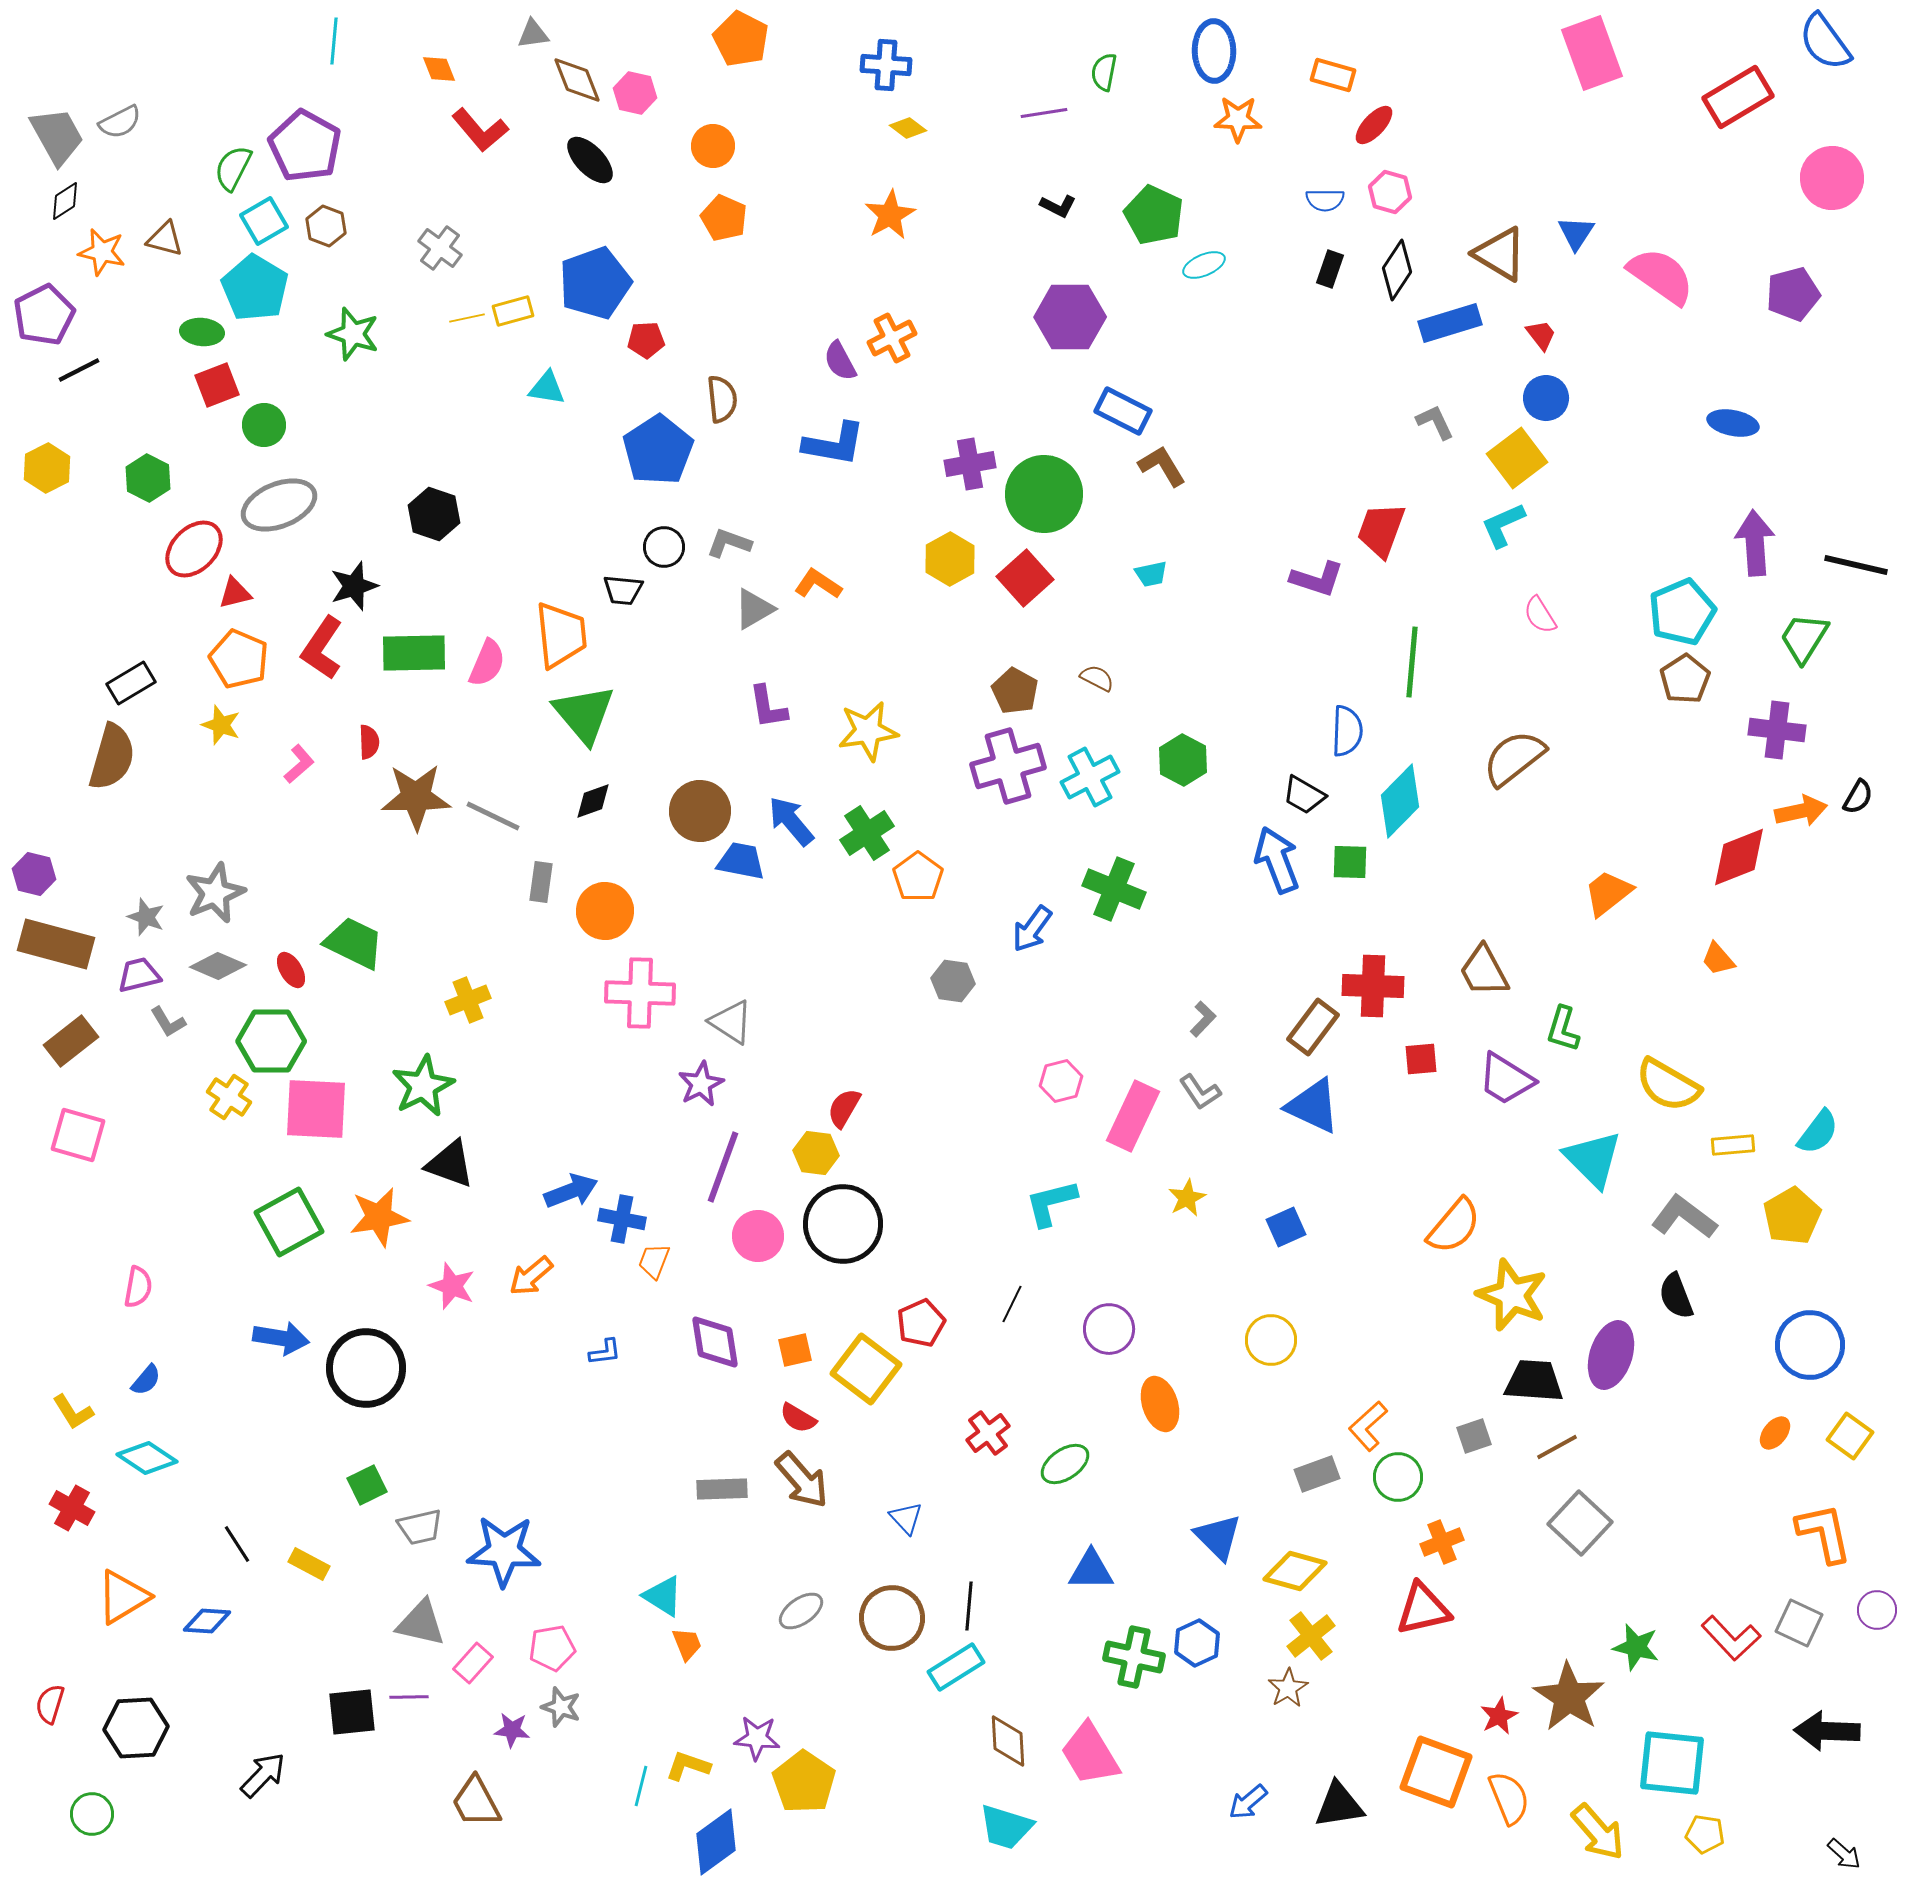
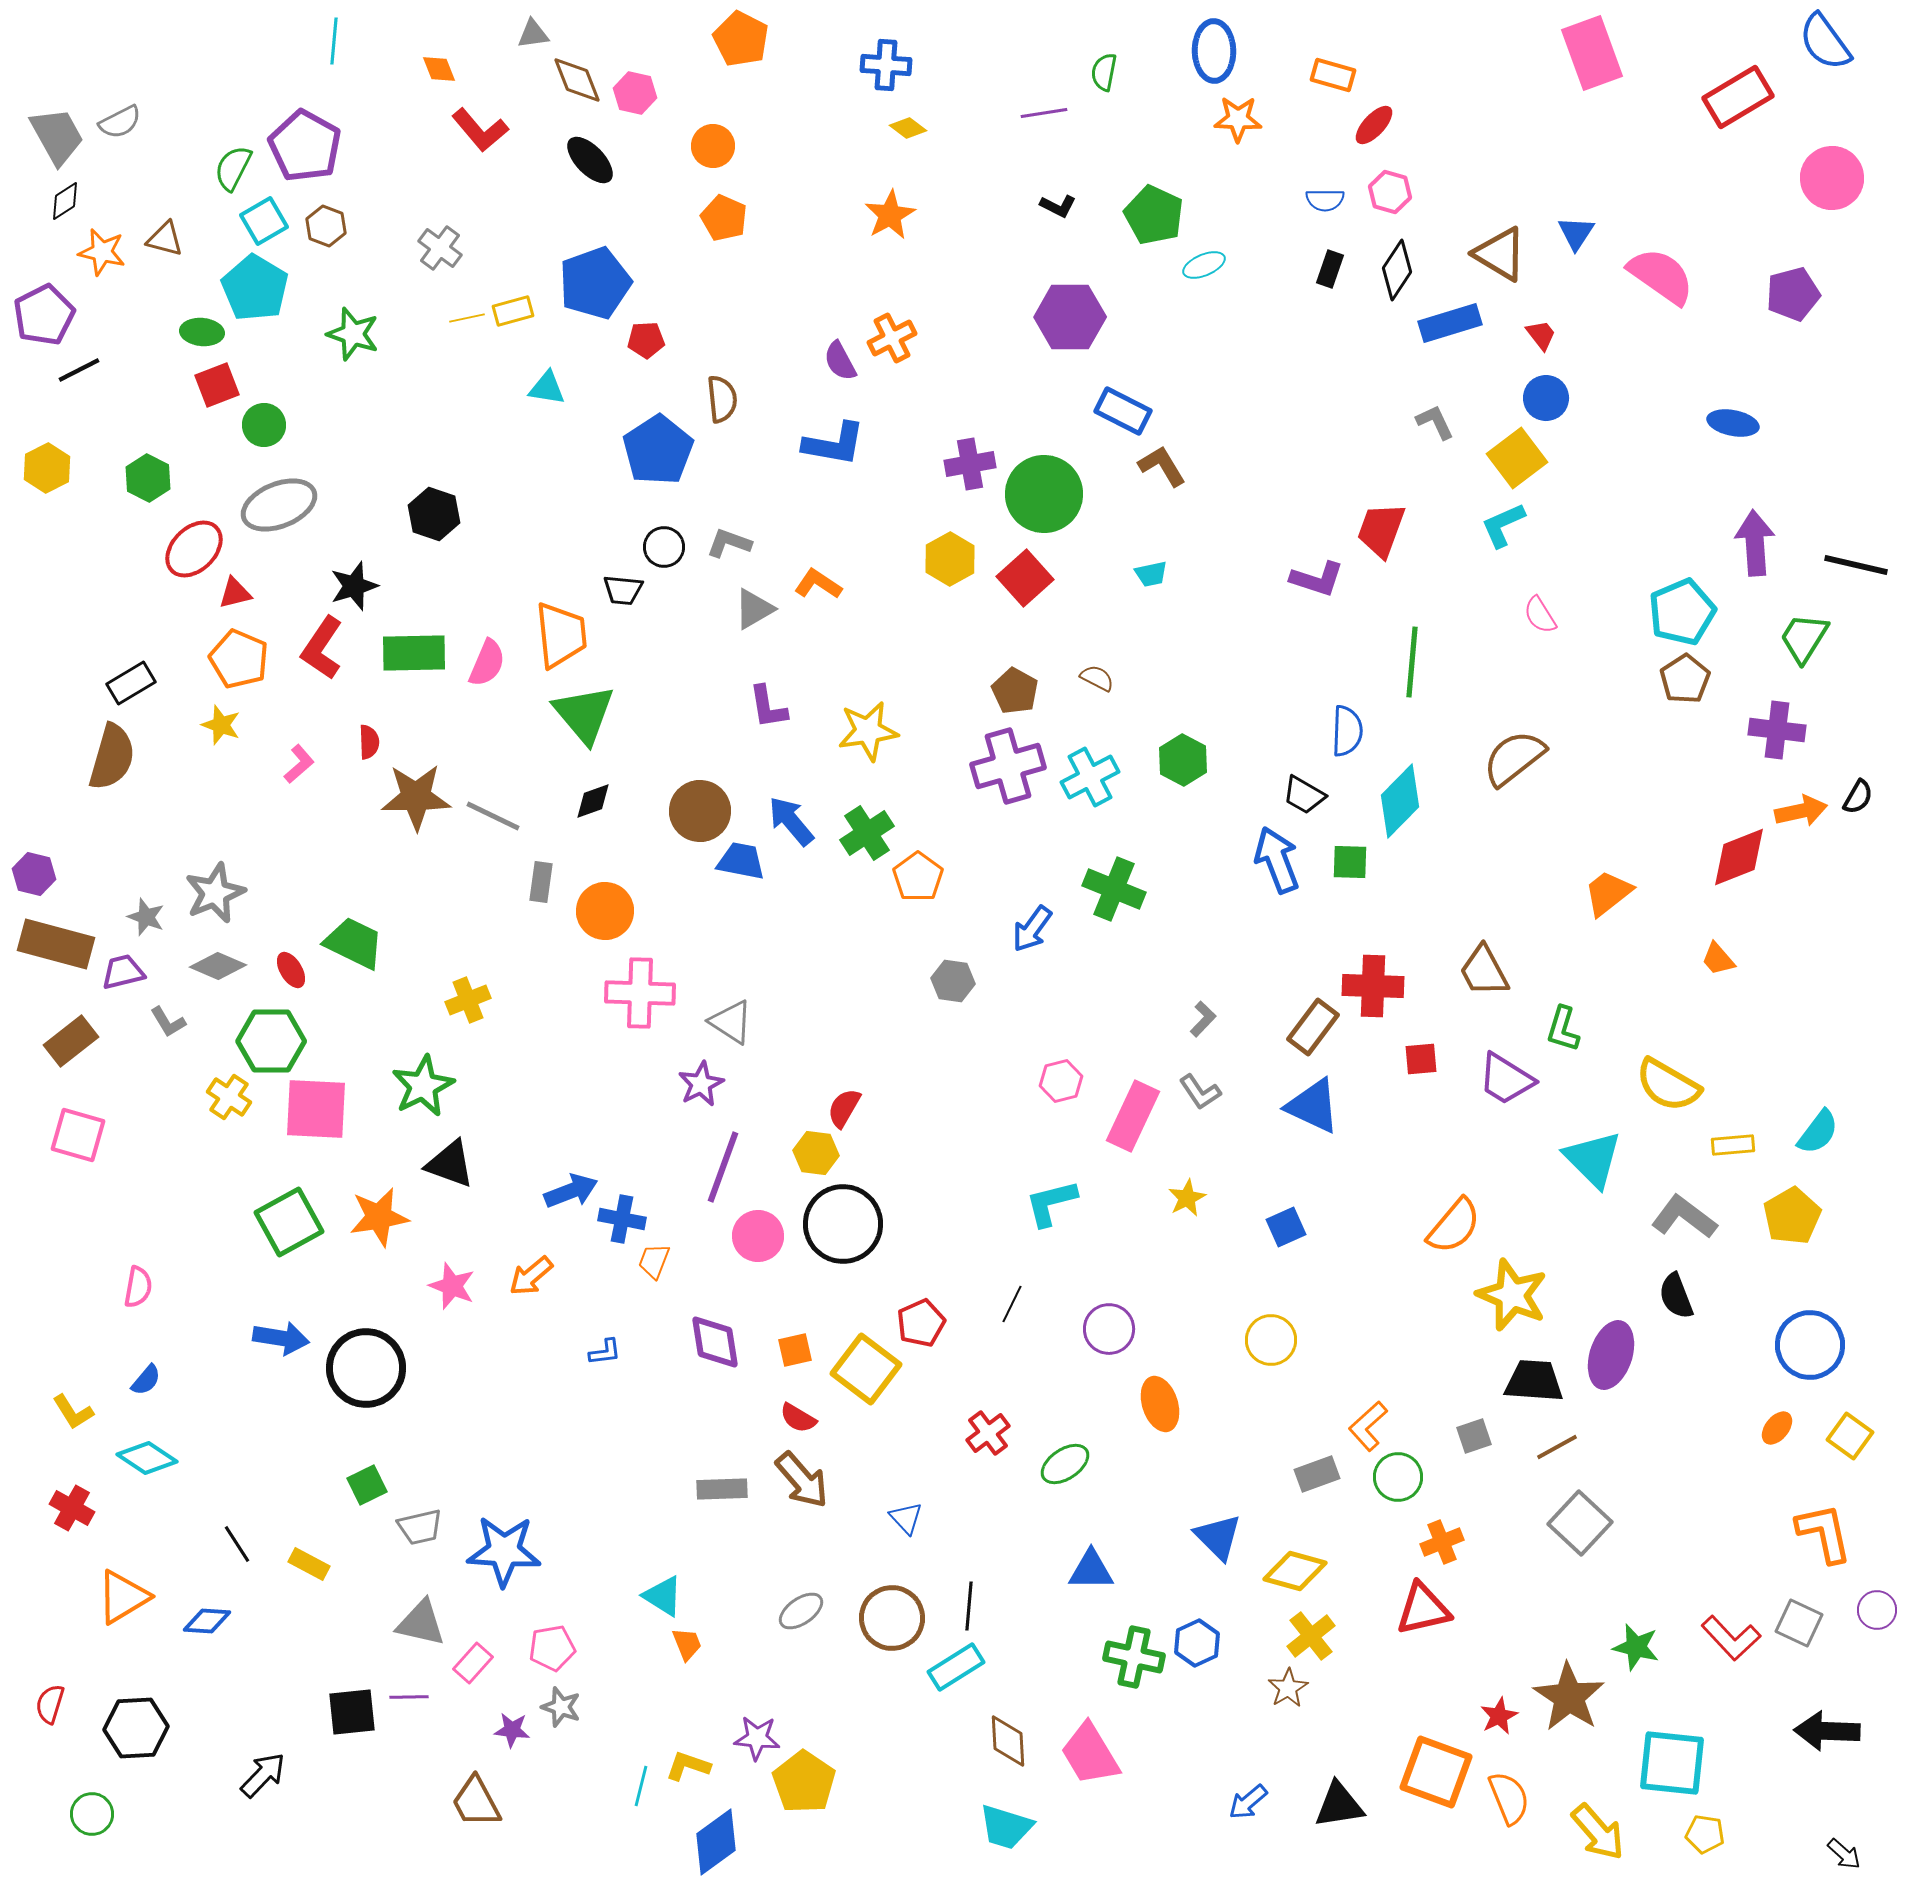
purple trapezoid at (139, 975): moved 16 px left, 3 px up
orange ellipse at (1775, 1433): moved 2 px right, 5 px up
